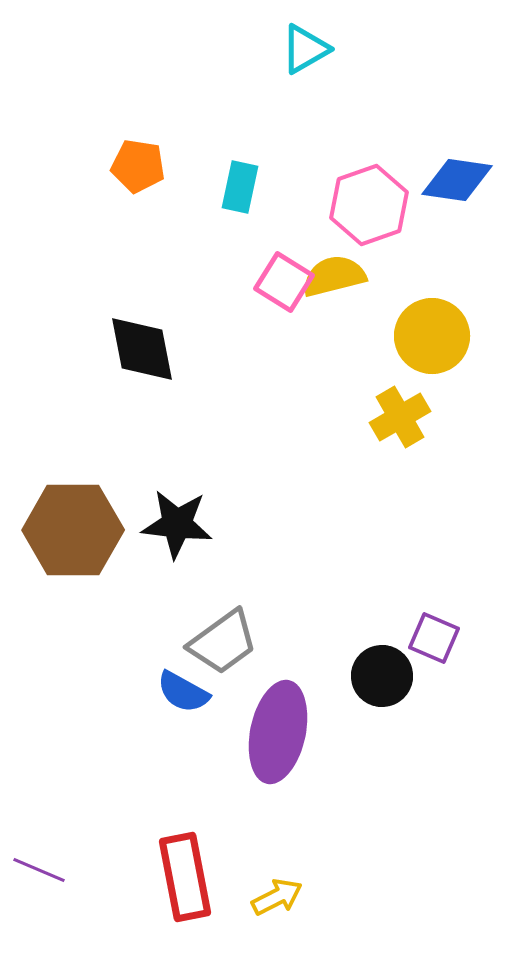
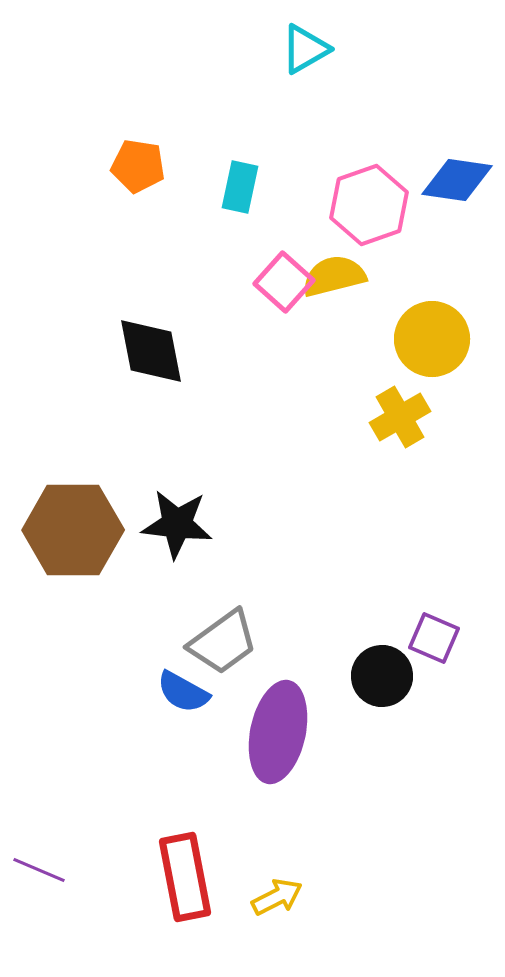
pink square: rotated 10 degrees clockwise
yellow circle: moved 3 px down
black diamond: moved 9 px right, 2 px down
